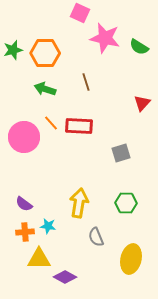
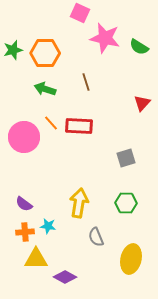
gray square: moved 5 px right, 5 px down
yellow triangle: moved 3 px left
